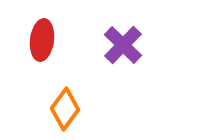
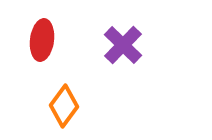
orange diamond: moved 1 px left, 3 px up
